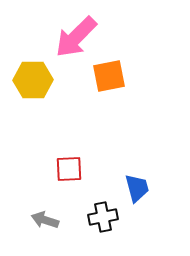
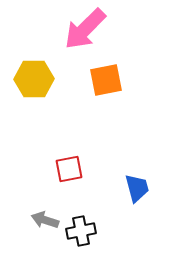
pink arrow: moved 9 px right, 8 px up
orange square: moved 3 px left, 4 px down
yellow hexagon: moved 1 px right, 1 px up
red square: rotated 8 degrees counterclockwise
black cross: moved 22 px left, 14 px down
